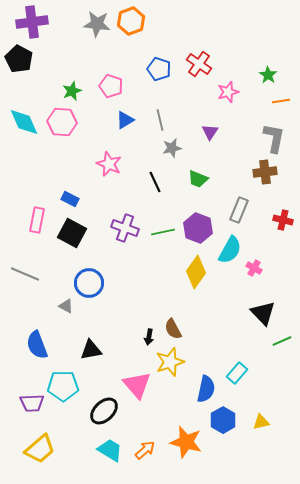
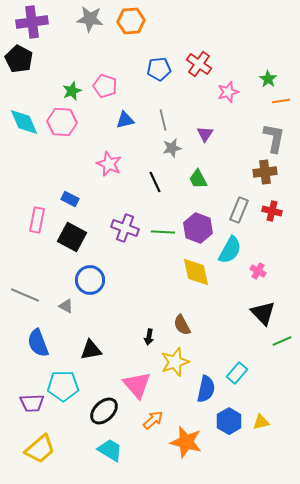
orange hexagon at (131, 21): rotated 16 degrees clockwise
gray star at (97, 24): moved 7 px left, 5 px up
blue pentagon at (159, 69): rotated 25 degrees counterclockwise
green star at (268, 75): moved 4 px down
pink pentagon at (111, 86): moved 6 px left
blue triangle at (125, 120): rotated 18 degrees clockwise
gray line at (160, 120): moved 3 px right
purple triangle at (210, 132): moved 5 px left, 2 px down
green trapezoid at (198, 179): rotated 40 degrees clockwise
red cross at (283, 220): moved 11 px left, 9 px up
green line at (163, 232): rotated 15 degrees clockwise
black square at (72, 233): moved 4 px down
pink cross at (254, 268): moved 4 px right, 3 px down
yellow diamond at (196, 272): rotated 48 degrees counterclockwise
gray line at (25, 274): moved 21 px down
blue circle at (89, 283): moved 1 px right, 3 px up
brown semicircle at (173, 329): moved 9 px right, 4 px up
blue semicircle at (37, 345): moved 1 px right, 2 px up
yellow star at (170, 362): moved 5 px right
blue hexagon at (223, 420): moved 6 px right, 1 px down
orange arrow at (145, 450): moved 8 px right, 30 px up
